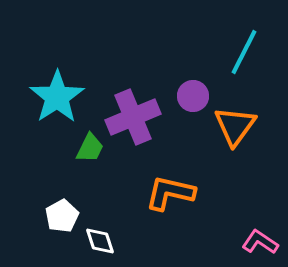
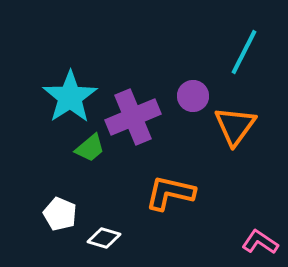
cyan star: moved 13 px right
green trapezoid: rotated 24 degrees clockwise
white pentagon: moved 2 px left, 2 px up; rotated 20 degrees counterclockwise
white diamond: moved 4 px right, 3 px up; rotated 56 degrees counterclockwise
